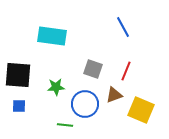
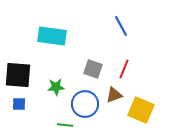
blue line: moved 2 px left, 1 px up
red line: moved 2 px left, 2 px up
blue square: moved 2 px up
